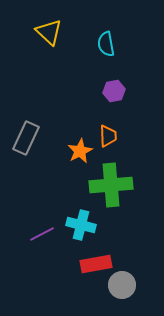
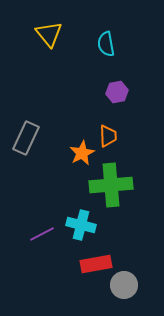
yellow triangle: moved 2 px down; rotated 8 degrees clockwise
purple hexagon: moved 3 px right, 1 px down
orange star: moved 2 px right, 2 px down
gray circle: moved 2 px right
